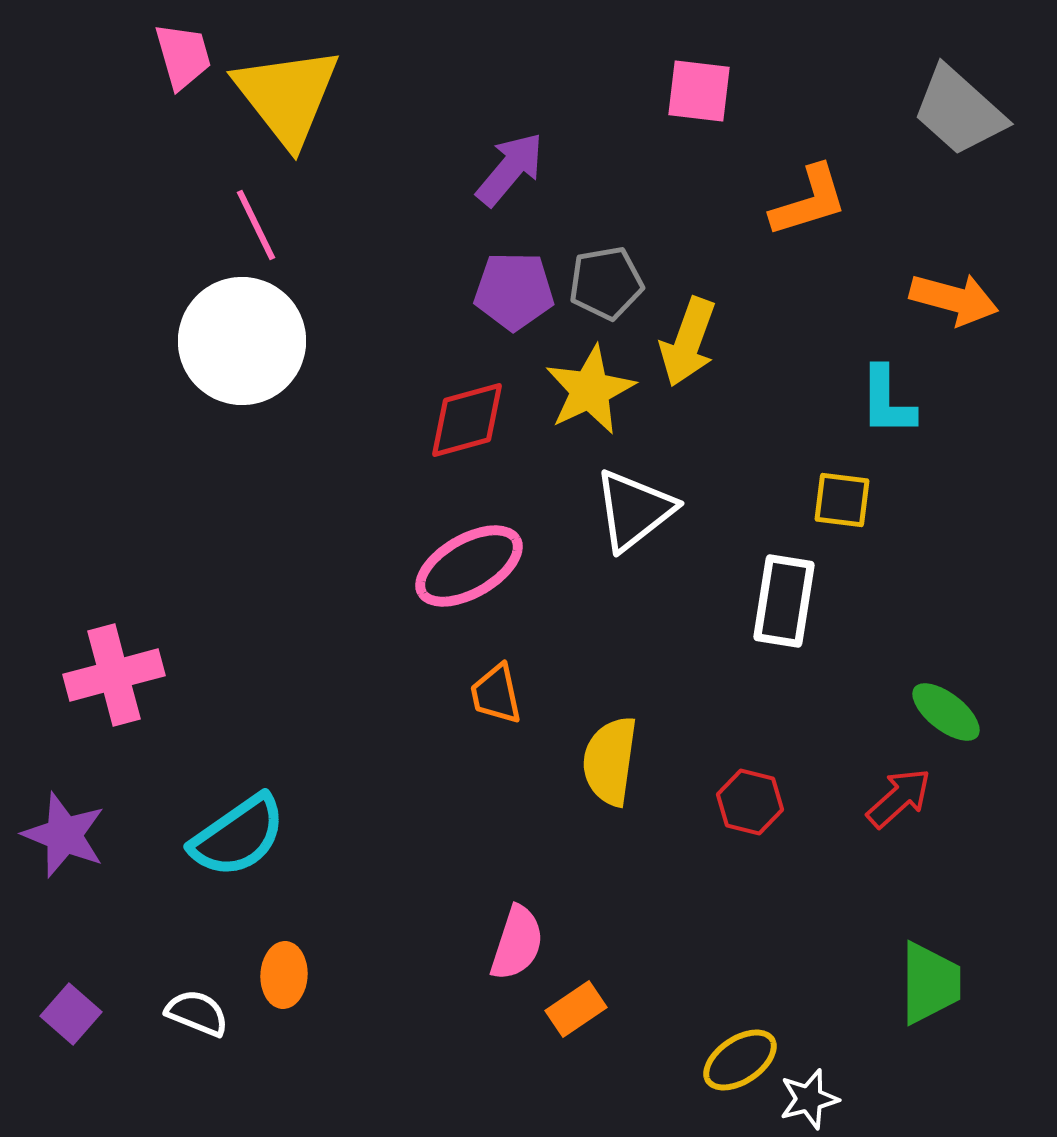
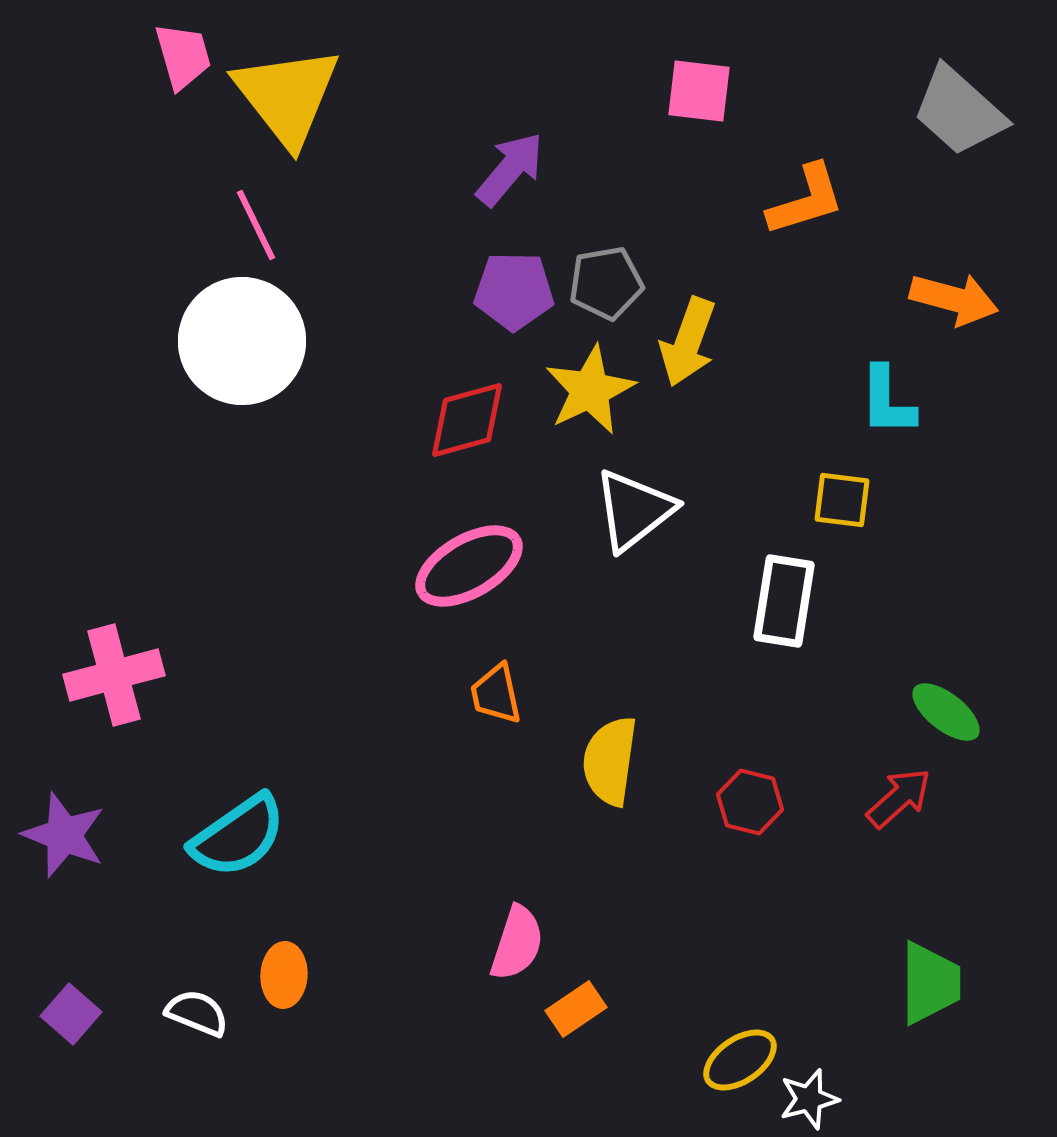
orange L-shape: moved 3 px left, 1 px up
